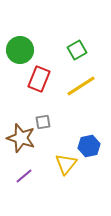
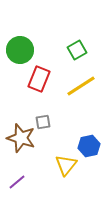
yellow triangle: moved 1 px down
purple line: moved 7 px left, 6 px down
